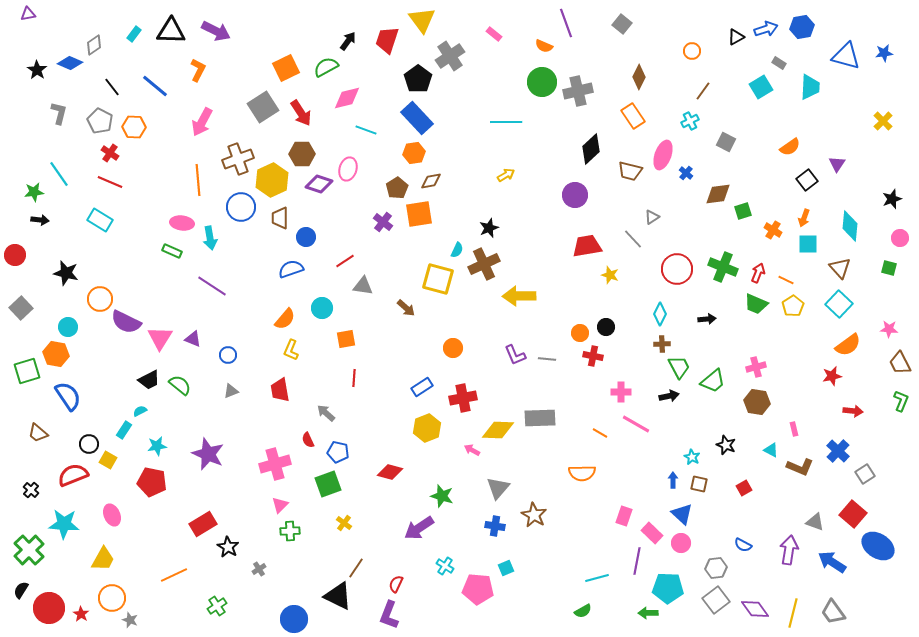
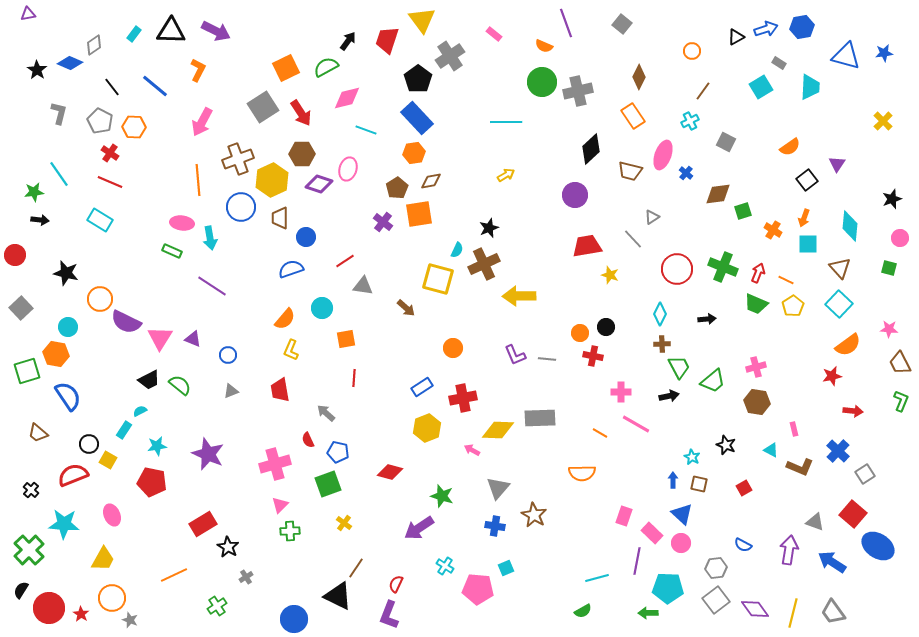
gray cross at (259, 569): moved 13 px left, 8 px down
